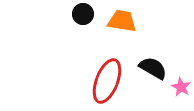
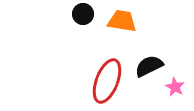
black semicircle: moved 4 px left, 2 px up; rotated 56 degrees counterclockwise
pink star: moved 6 px left
